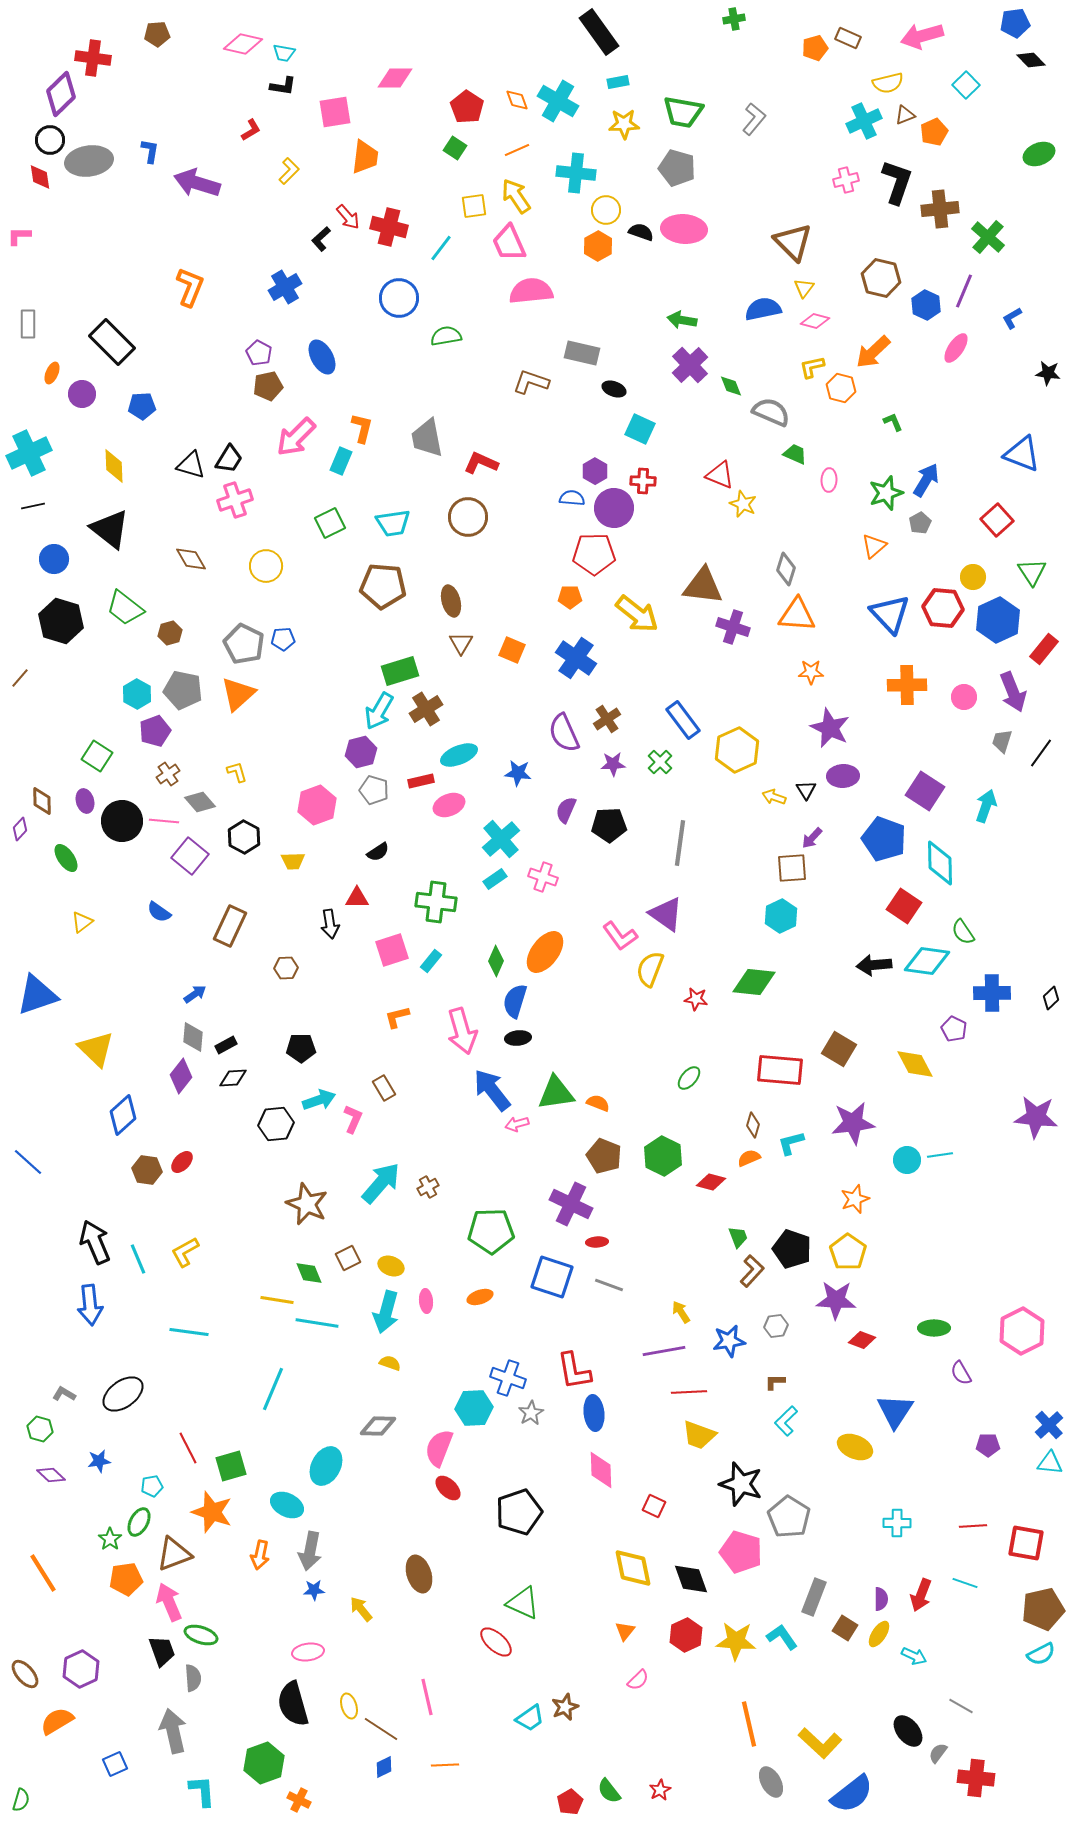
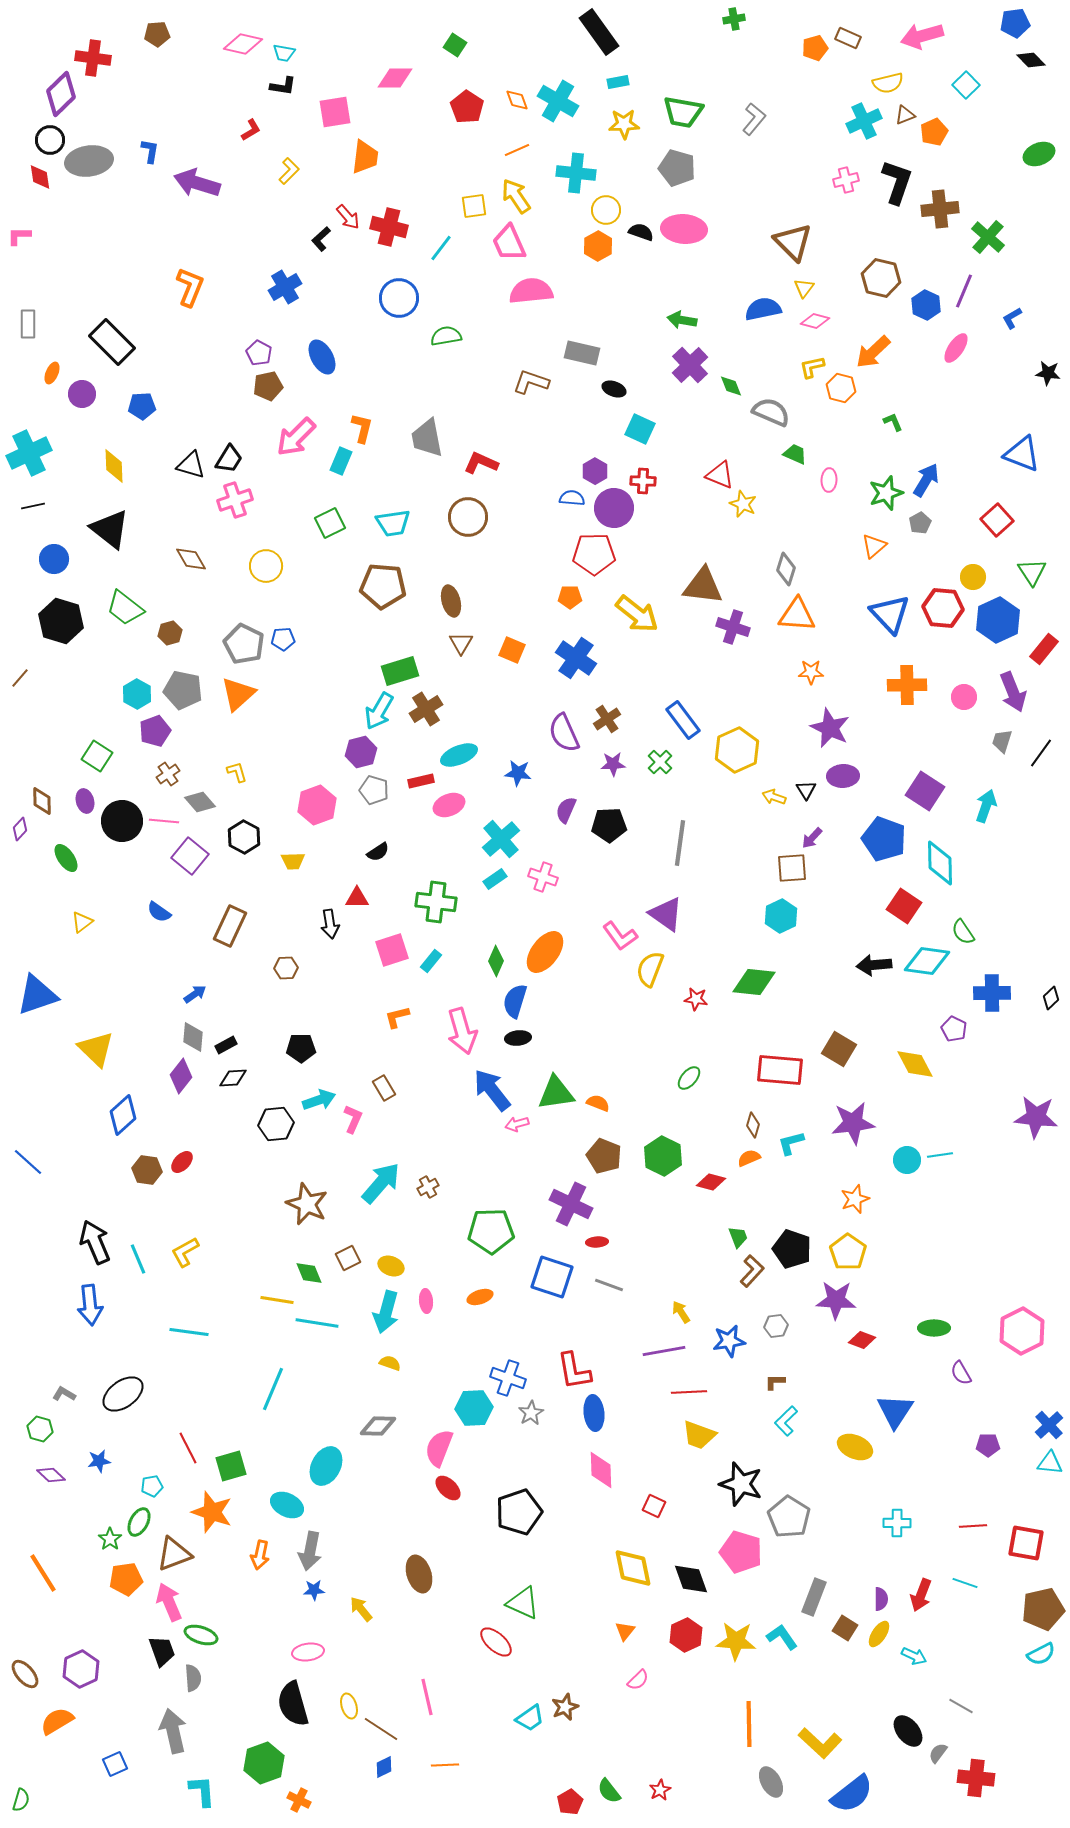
green square at (455, 148): moved 103 px up
orange line at (749, 1724): rotated 12 degrees clockwise
